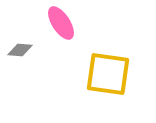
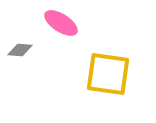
pink ellipse: rotated 24 degrees counterclockwise
